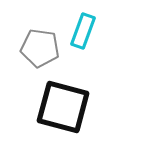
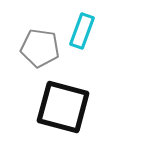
cyan rectangle: moved 1 px left
